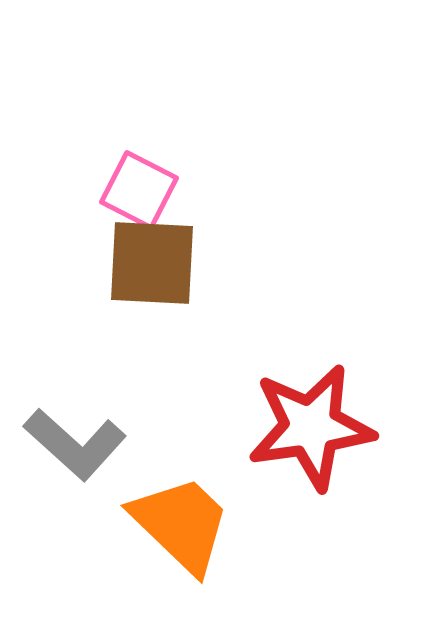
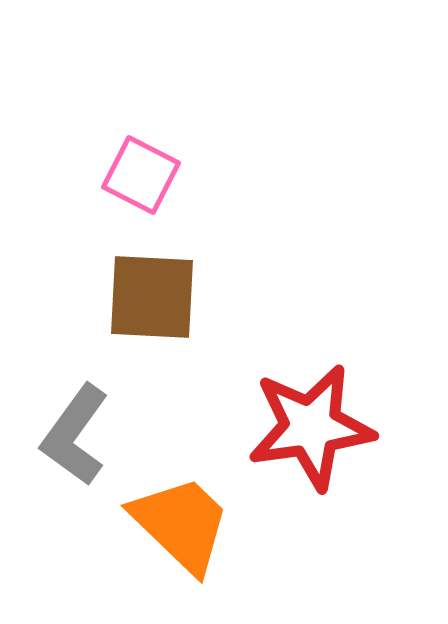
pink square: moved 2 px right, 15 px up
brown square: moved 34 px down
gray L-shape: moved 9 px up; rotated 84 degrees clockwise
